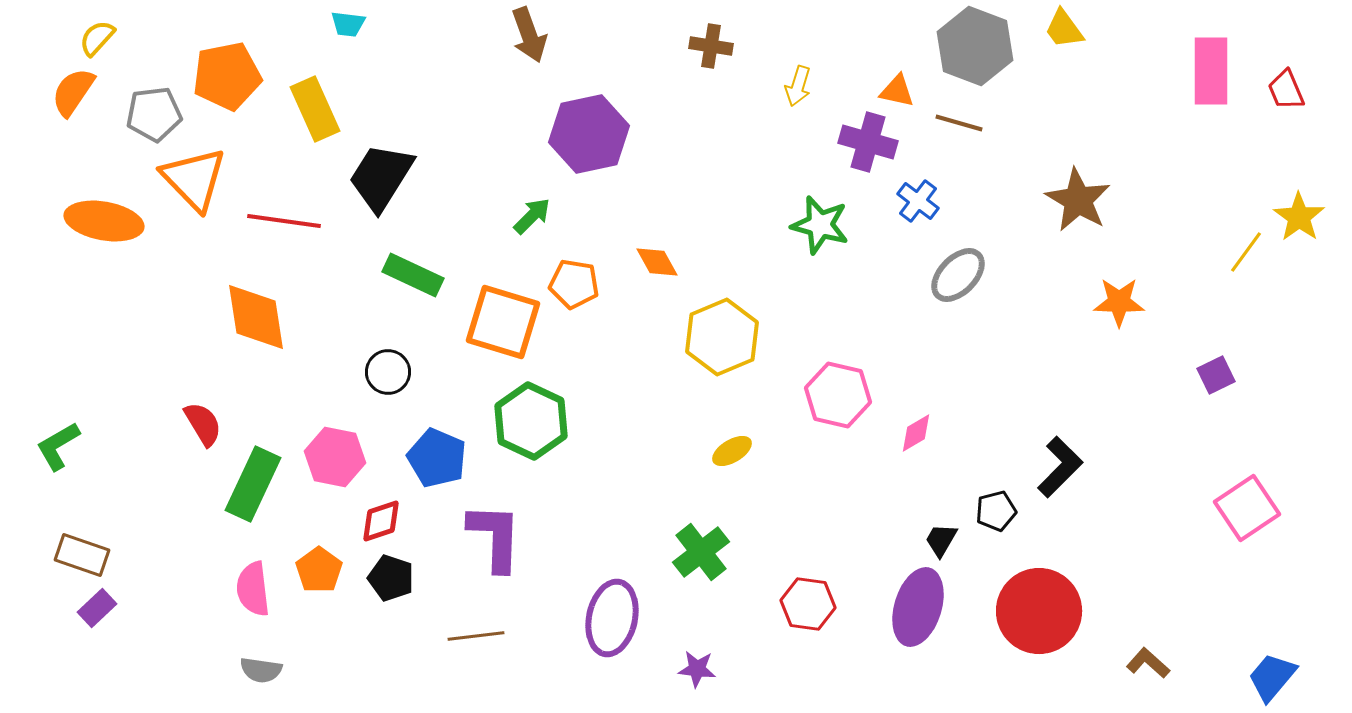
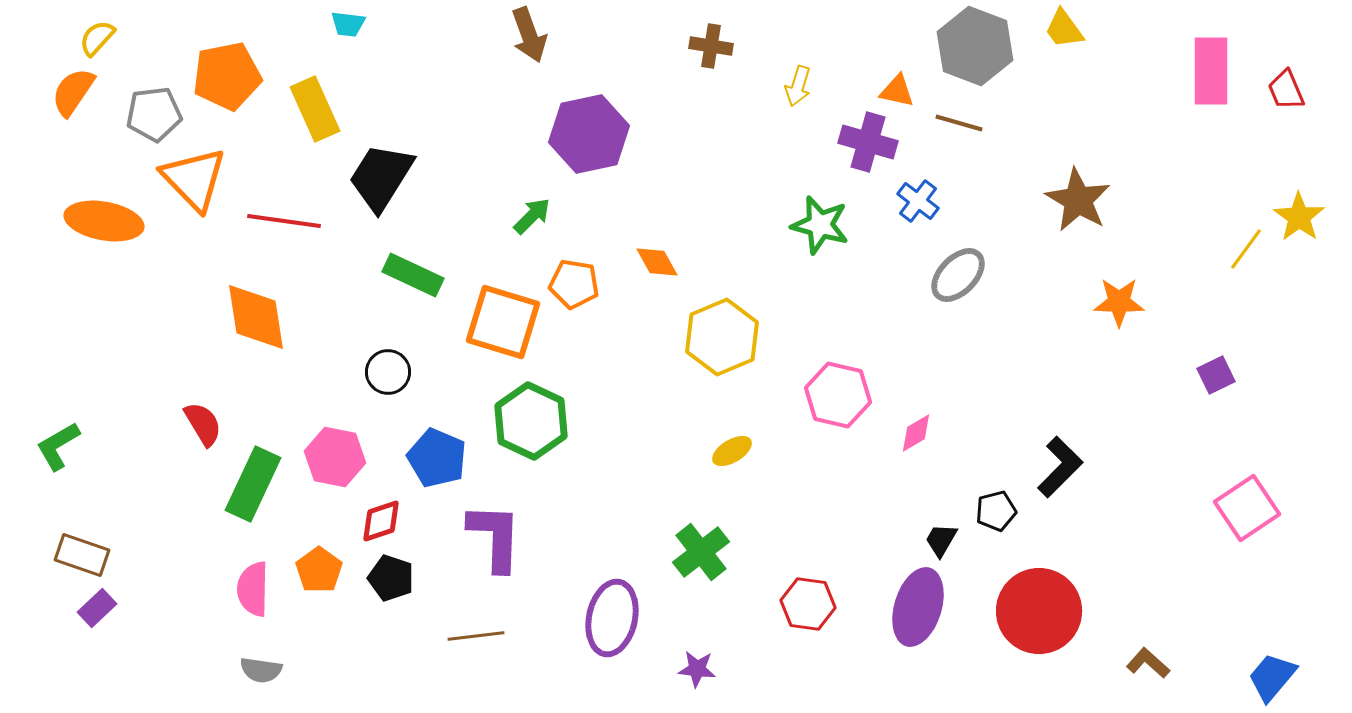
yellow line at (1246, 252): moved 3 px up
pink semicircle at (253, 589): rotated 8 degrees clockwise
